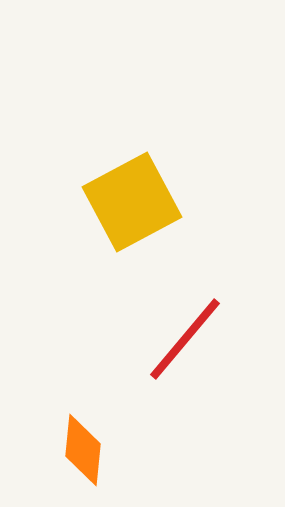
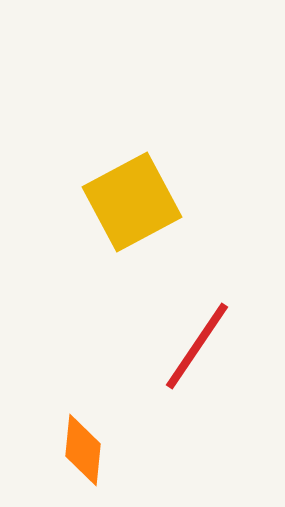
red line: moved 12 px right, 7 px down; rotated 6 degrees counterclockwise
